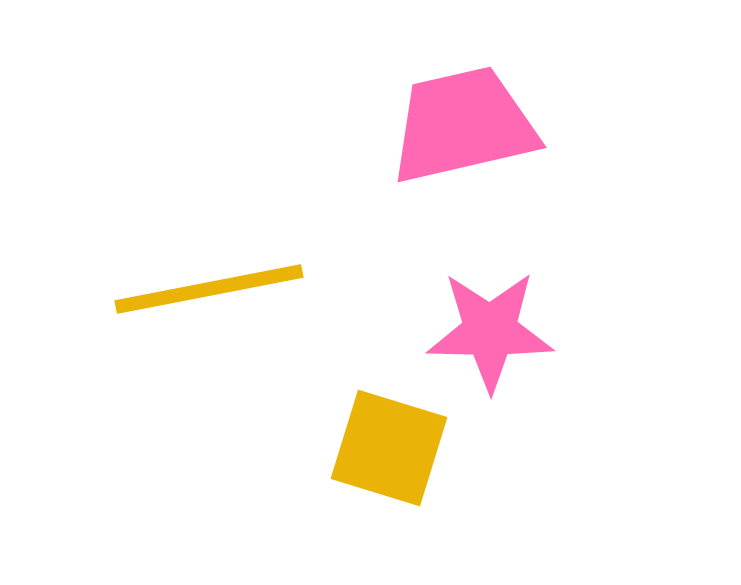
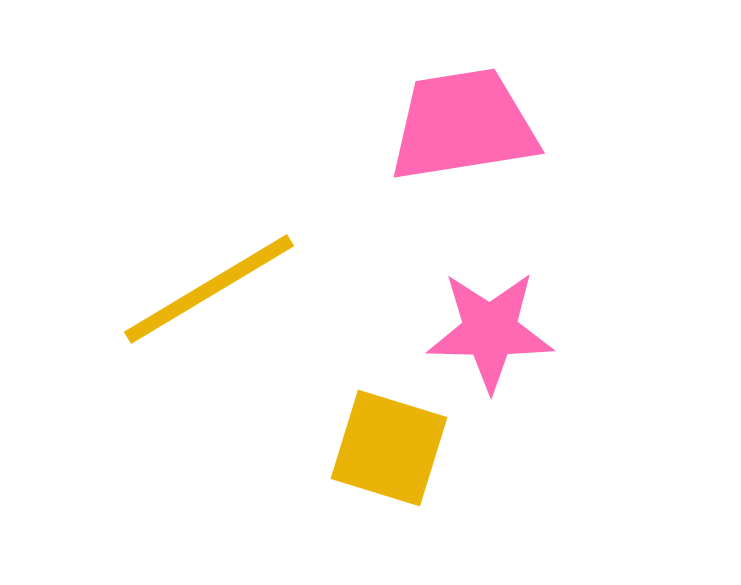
pink trapezoid: rotated 4 degrees clockwise
yellow line: rotated 20 degrees counterclockwise
